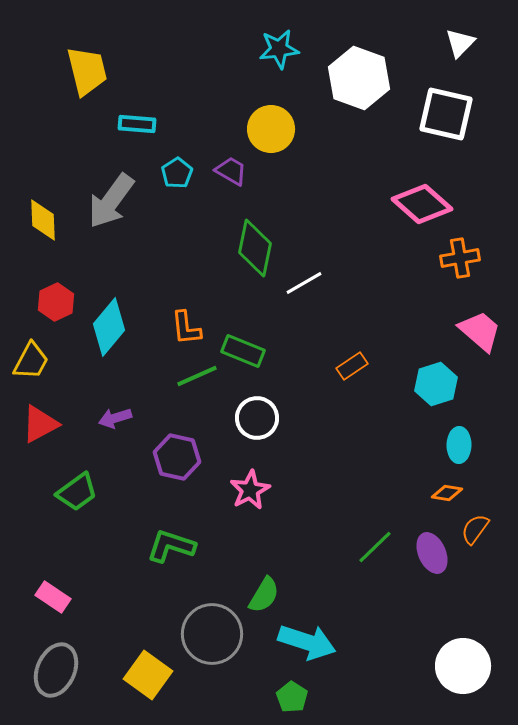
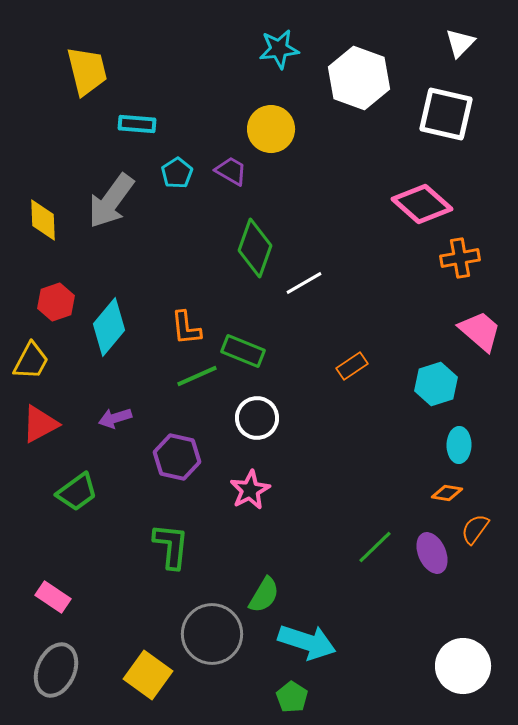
green diamond at (255, 248): rotated 8 degrees clockwise
red hexagon at (56, 302): rotated 6 degrees clockwise
green L-shape at (171, 546): rotated 78 degrees clockwise
